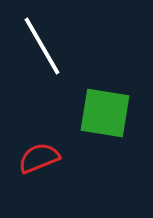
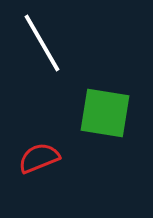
white line: moved 3 px up
